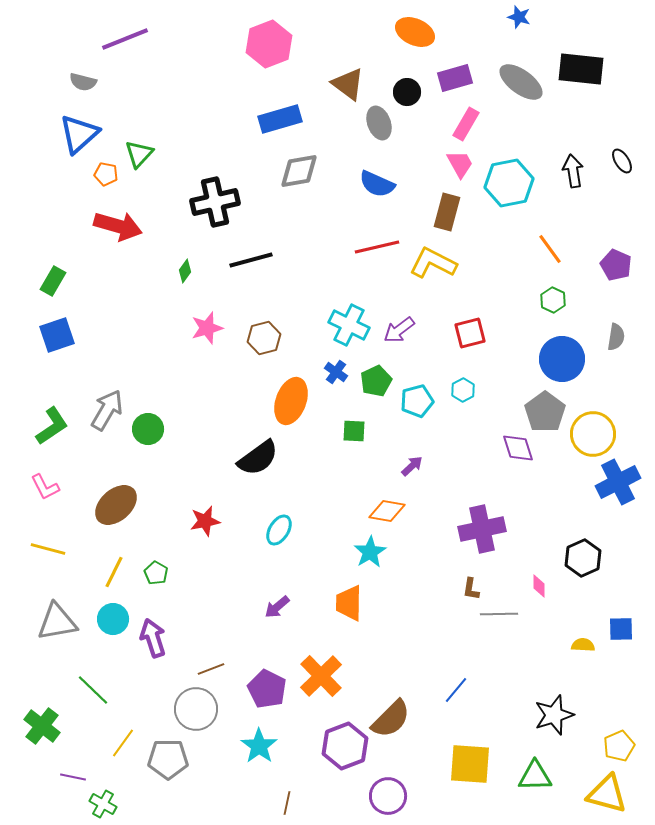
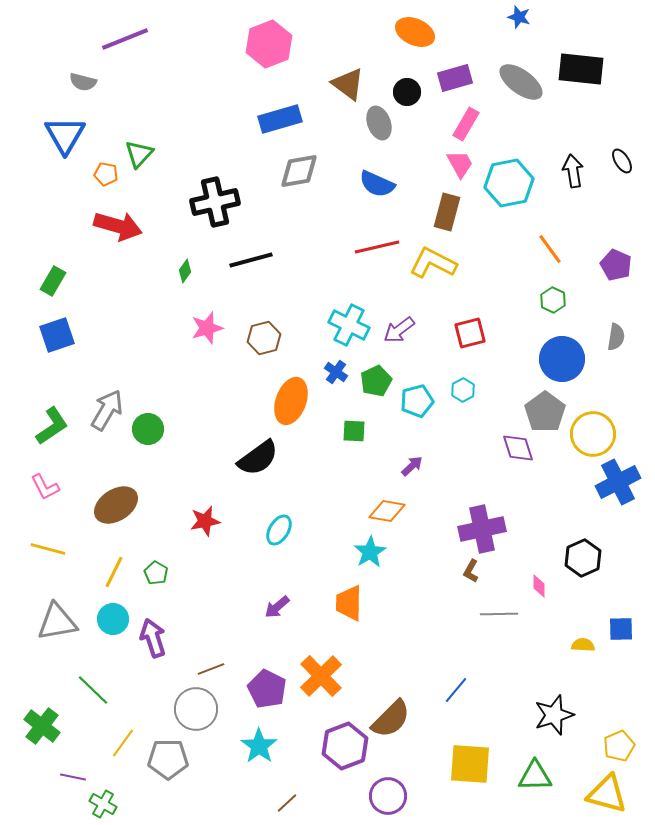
blue triangle at (79, 134): moved 14 px left, 1 px down; rotated 18 degrees counterclockwise
brown ellipse at (116, 505): rotated 9 degrees clockwise
brown L-shape at (471, 589): moved 18 px up; rotated 20 degrees clockwise
brown line at (287, 803): rotated 35 degrees clockwise
